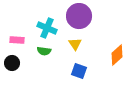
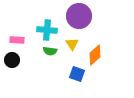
cyan cross: moved 2 px down; rotated 18 degrees counterclockwise
yellow triangle: moved 3 px left
green semicircle: moved 6 px right
orange diamond: moved 22 px left
black circle: moved 3 px up
blue square: moved 2 px left, 3 px down
